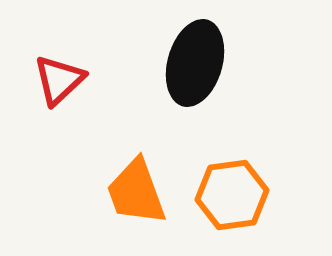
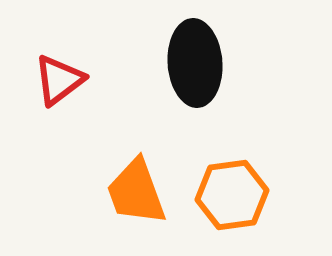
black ellipse: rotated 20 degrees counterclockwise
red triangle: rotated 6 degrees clockwise
